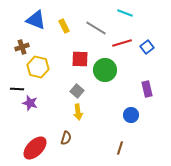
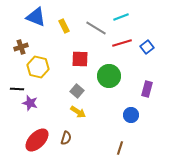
cyan line: moved 4 px left, 4 px down; rotated 42 degrees counterclockwise
blue triangle: moved 3 px up
brown cross: moved 1 px left
green circle: moved 4 px right, 6 px down
purple rectangle: rotated 28 degrees clockwise
yellow arrow: rotated 49 degrees counterclockwise
red ellipse: moved 2 px right, 8 px up
